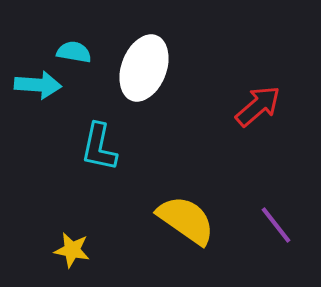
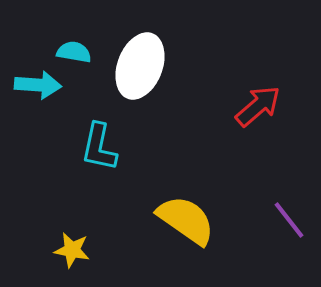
white ellipse: moved 4 px left, 2 px up
purple line: moved 13 px right, 5 px up
